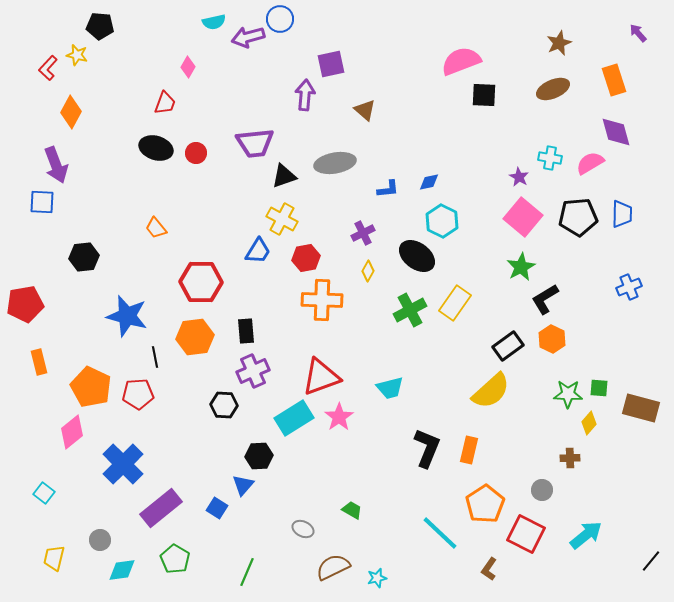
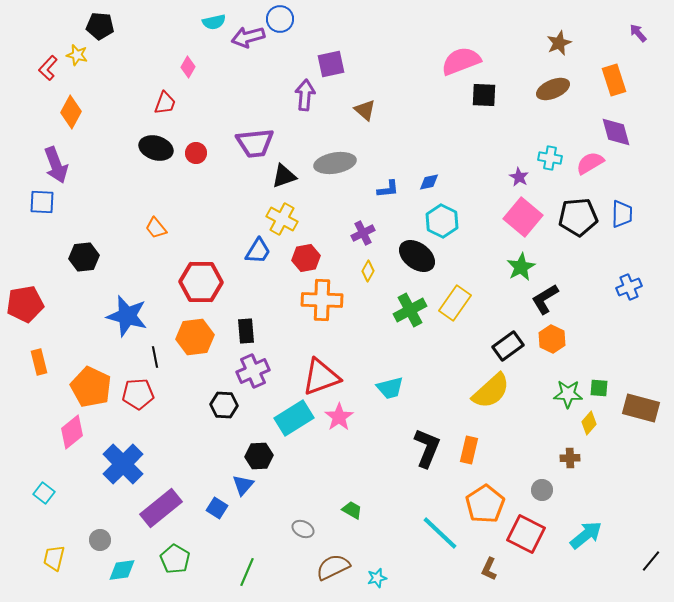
brown L-shape at (489, 569): rotated 10 degrees counterclockwise
